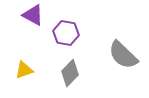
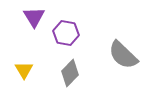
purple triangle: moved 1 px right, 2 px down; rotated 30 degrees clockwise
yellow triangle: rotated 42 degrees counterclockwise
